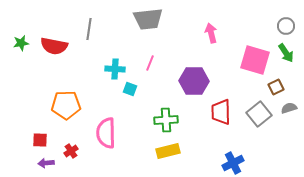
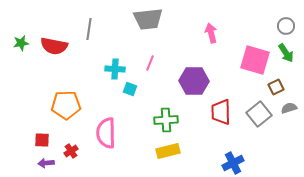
red square: moved 2 px right
